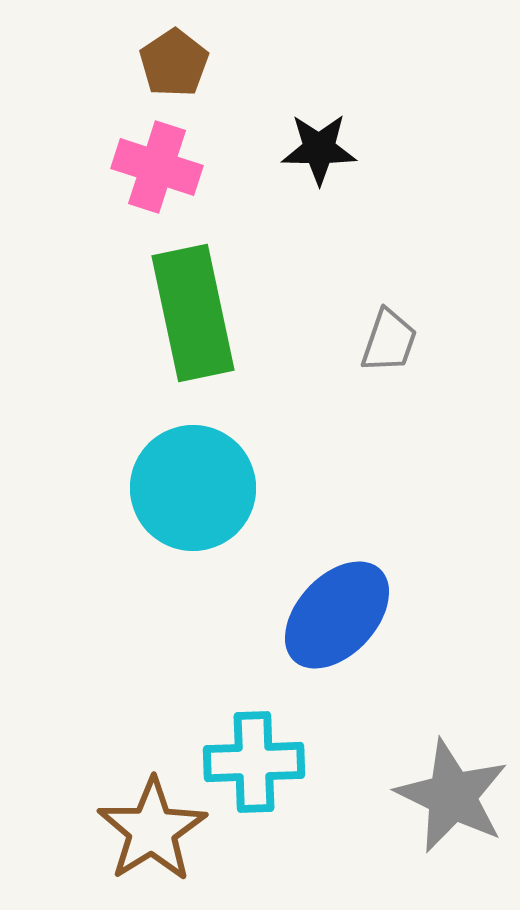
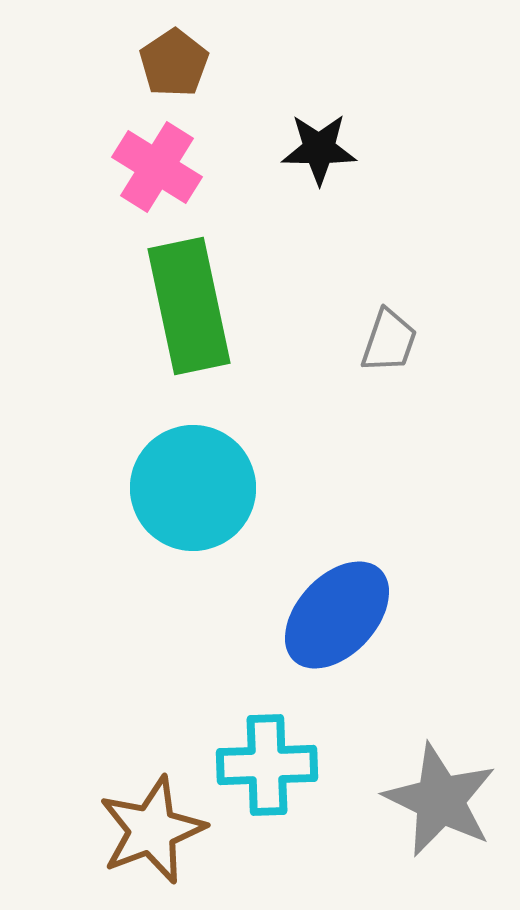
pink cross: rotated 14 degrees clockwise
green rectangle: moved 4 px left, 7 px up
cyan cross: moved 13 px right, 3 px down
gray star: moved 12 px left, 4 px down
brown star: rotated 11 degrees clockwise
